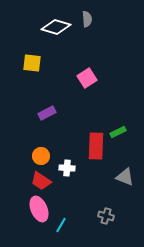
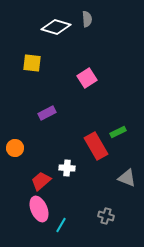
red rectangle: rotated 32 degrees counterclockwise
orange circle: moved 26 px left, 8 px up
gray triangle: moved 2 px right, 1 px down
red trapezoid: rotated 105 degrees clockwise
